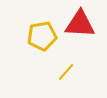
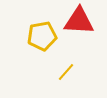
red triangle: moved 1 px left, 3 px up
